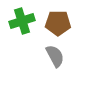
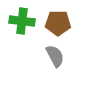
green cross: rotated 25 degrees clockwise
